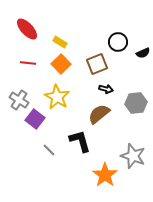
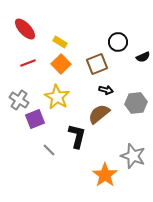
red ellipse: moved 2 px left
black semicircle: moved 4 px down
red line: rotated 28 degrees counterclockwise
black arrow: moved 1 px down
purple square: rotated 30 degrees clockwise
black L-shape: moved 3 px left, 5 px up; rotated 30 degrees clockwise
